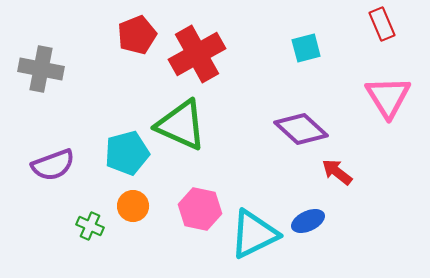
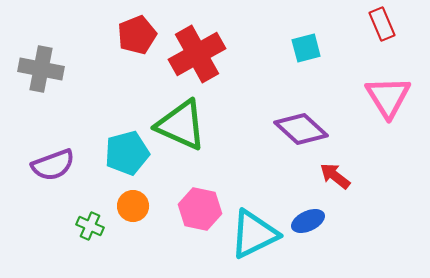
red arrow: moved 2 px left, 4 px down
